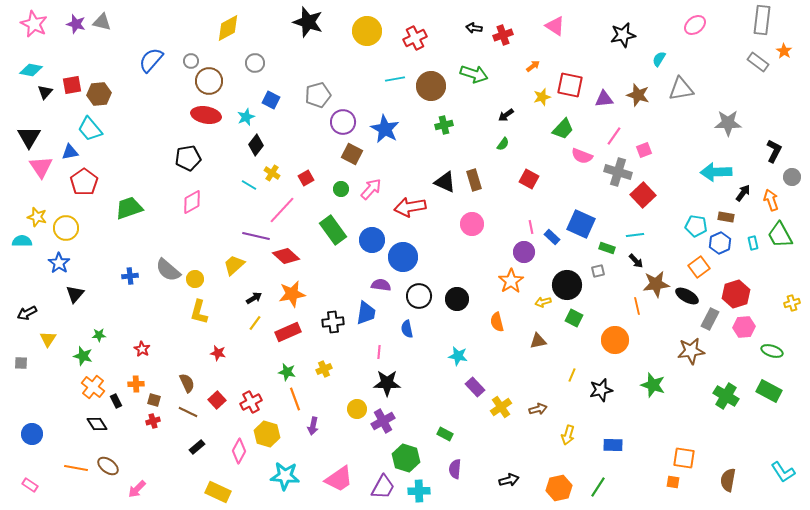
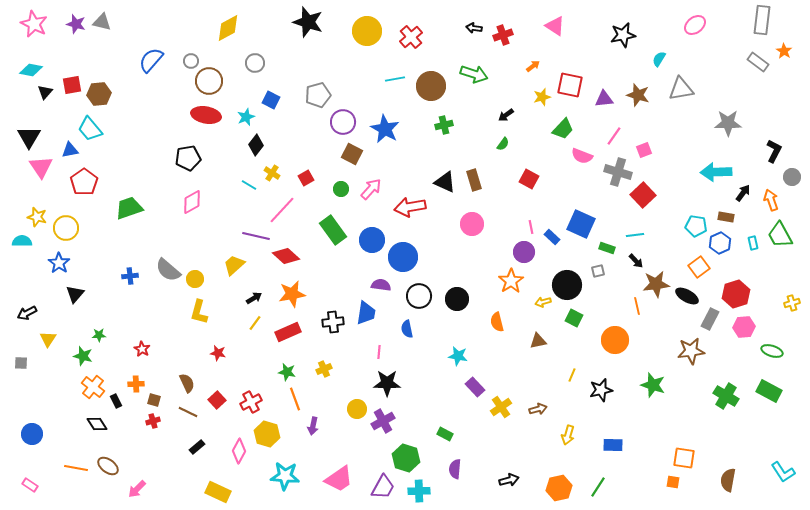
red cross at (415, 38): moved 4 px left, 1 px up; rotated 15 degrees counterclockwise
blue triangle at (70, 152): moved 2 px up
